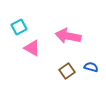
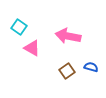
cyan square: rotated 28 degrees counterclockwise
